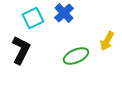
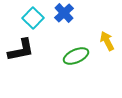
cyan square: rotated 20 degrees counterclockwise
yellow arrow: rotated 126 degrees clockwise
black L-shape: rotated 52 degrees clockwise
